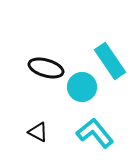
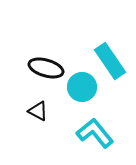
black triangle: moved 21 px up
